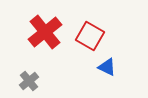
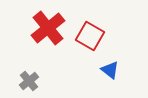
red cross: moved 3 px right, 4 px up
blue triangle: moved 3 px right, 3 px down; rotated 12 degrees clockwise
